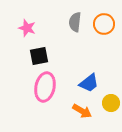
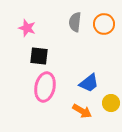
black square: rotated 18 degrees clockwise
